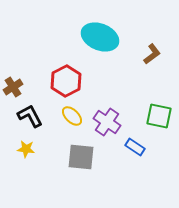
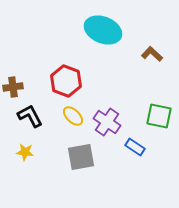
cyan ellipse: moved 3 px right, 7 px up
brown L-shape: rotated 100 degrees counterclockwise
red hexagon: rotated 12 degrees counterclockwise
brown cross: rotated 24 degrees clockwise
yellow ellipse: moved 1 px right
yellow star: moved 1 px left, 3 px down
gray square: rotated 16 degrees counterclockwise
